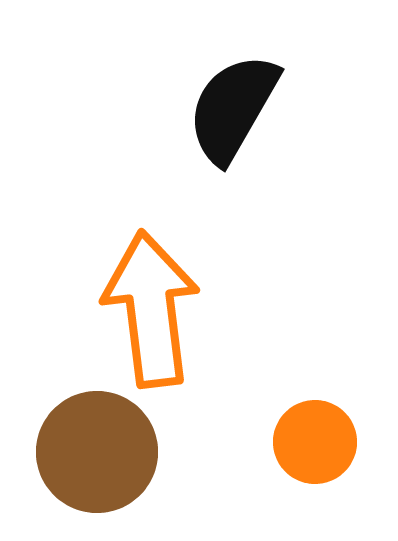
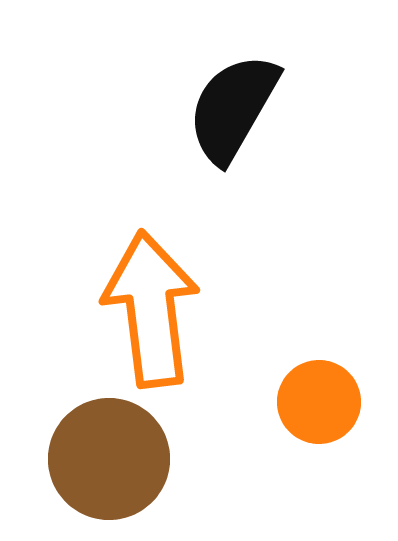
orange circle: moved 4 px right, 40 px up
brown circle: moved 12 px right, 7 px down
